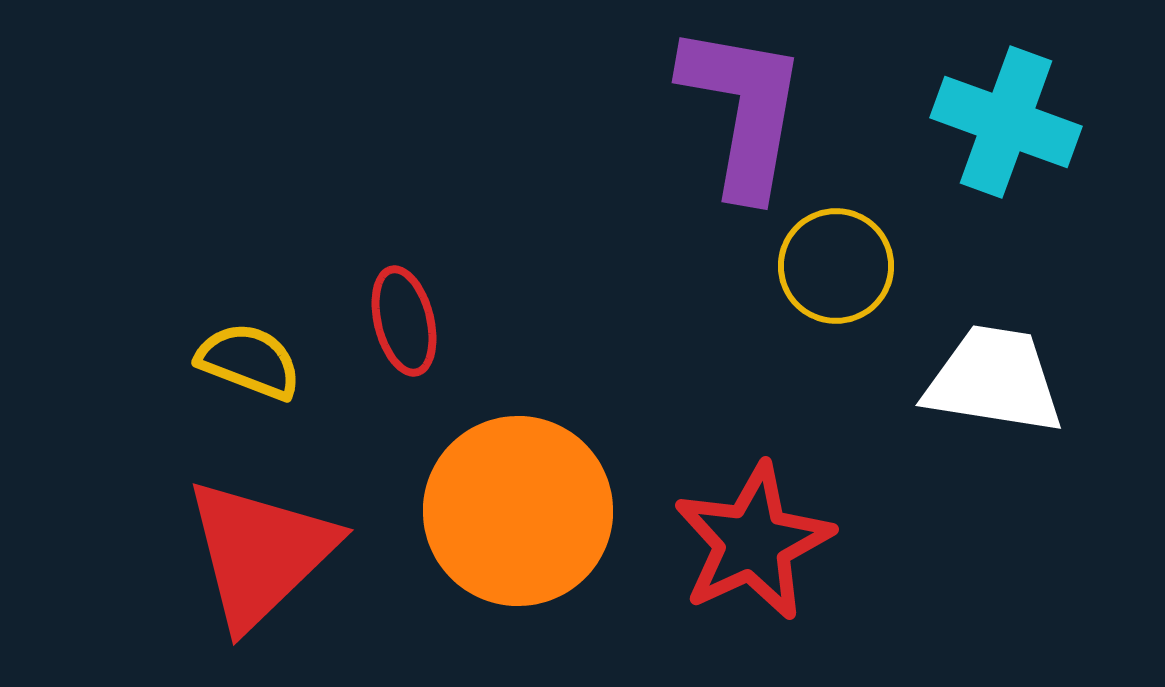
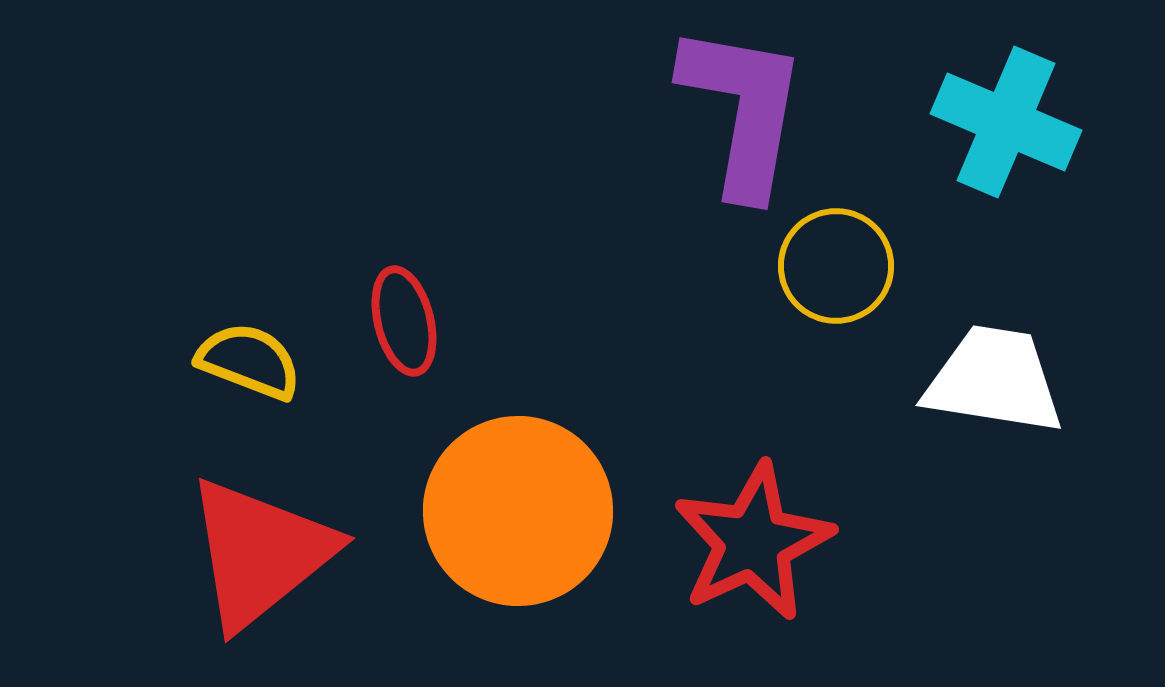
cyan cross: rotated 3 degrees clockwise
red triangle: rotated 5 degrees clockwise
